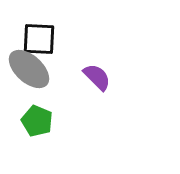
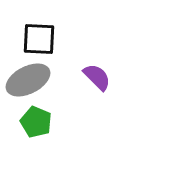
gray ellipse: moved 1 px left, 11 px down; rotated 69 degrees counterclockwise
green pentagon: moved 1 px left, 1 px down
